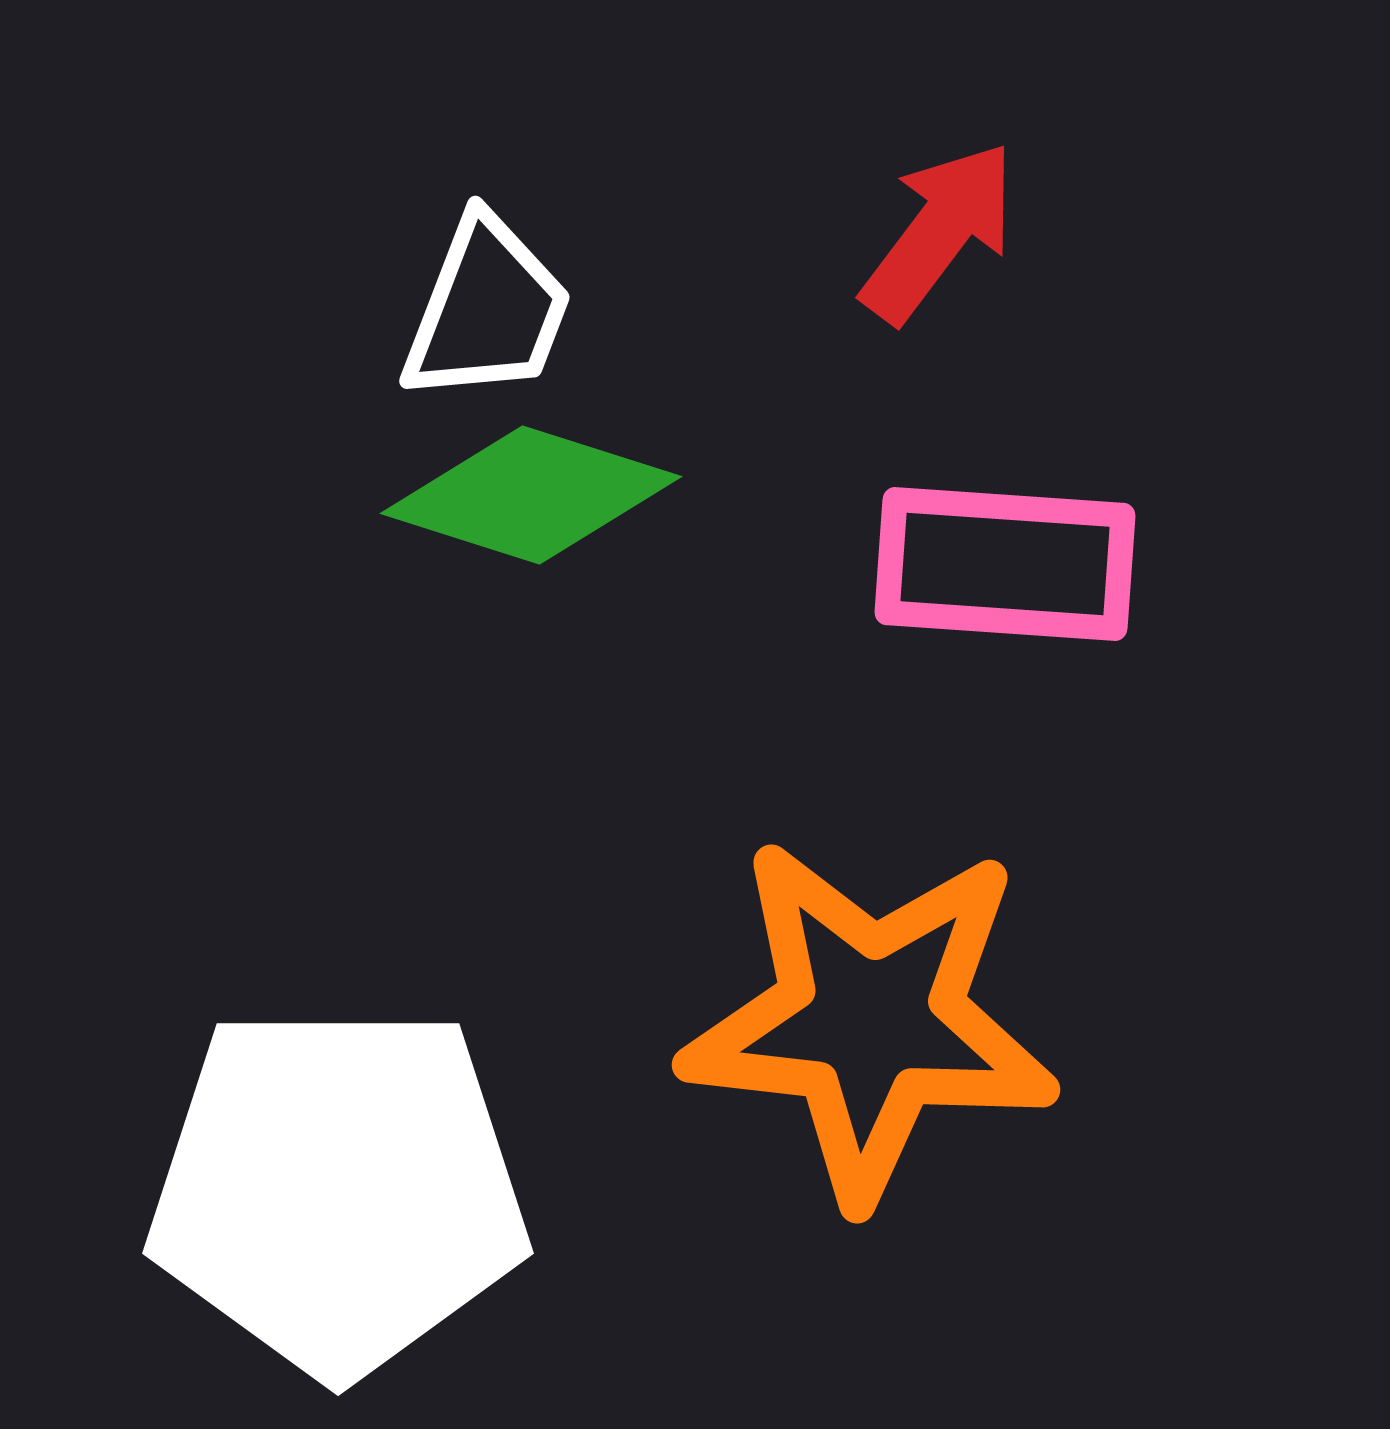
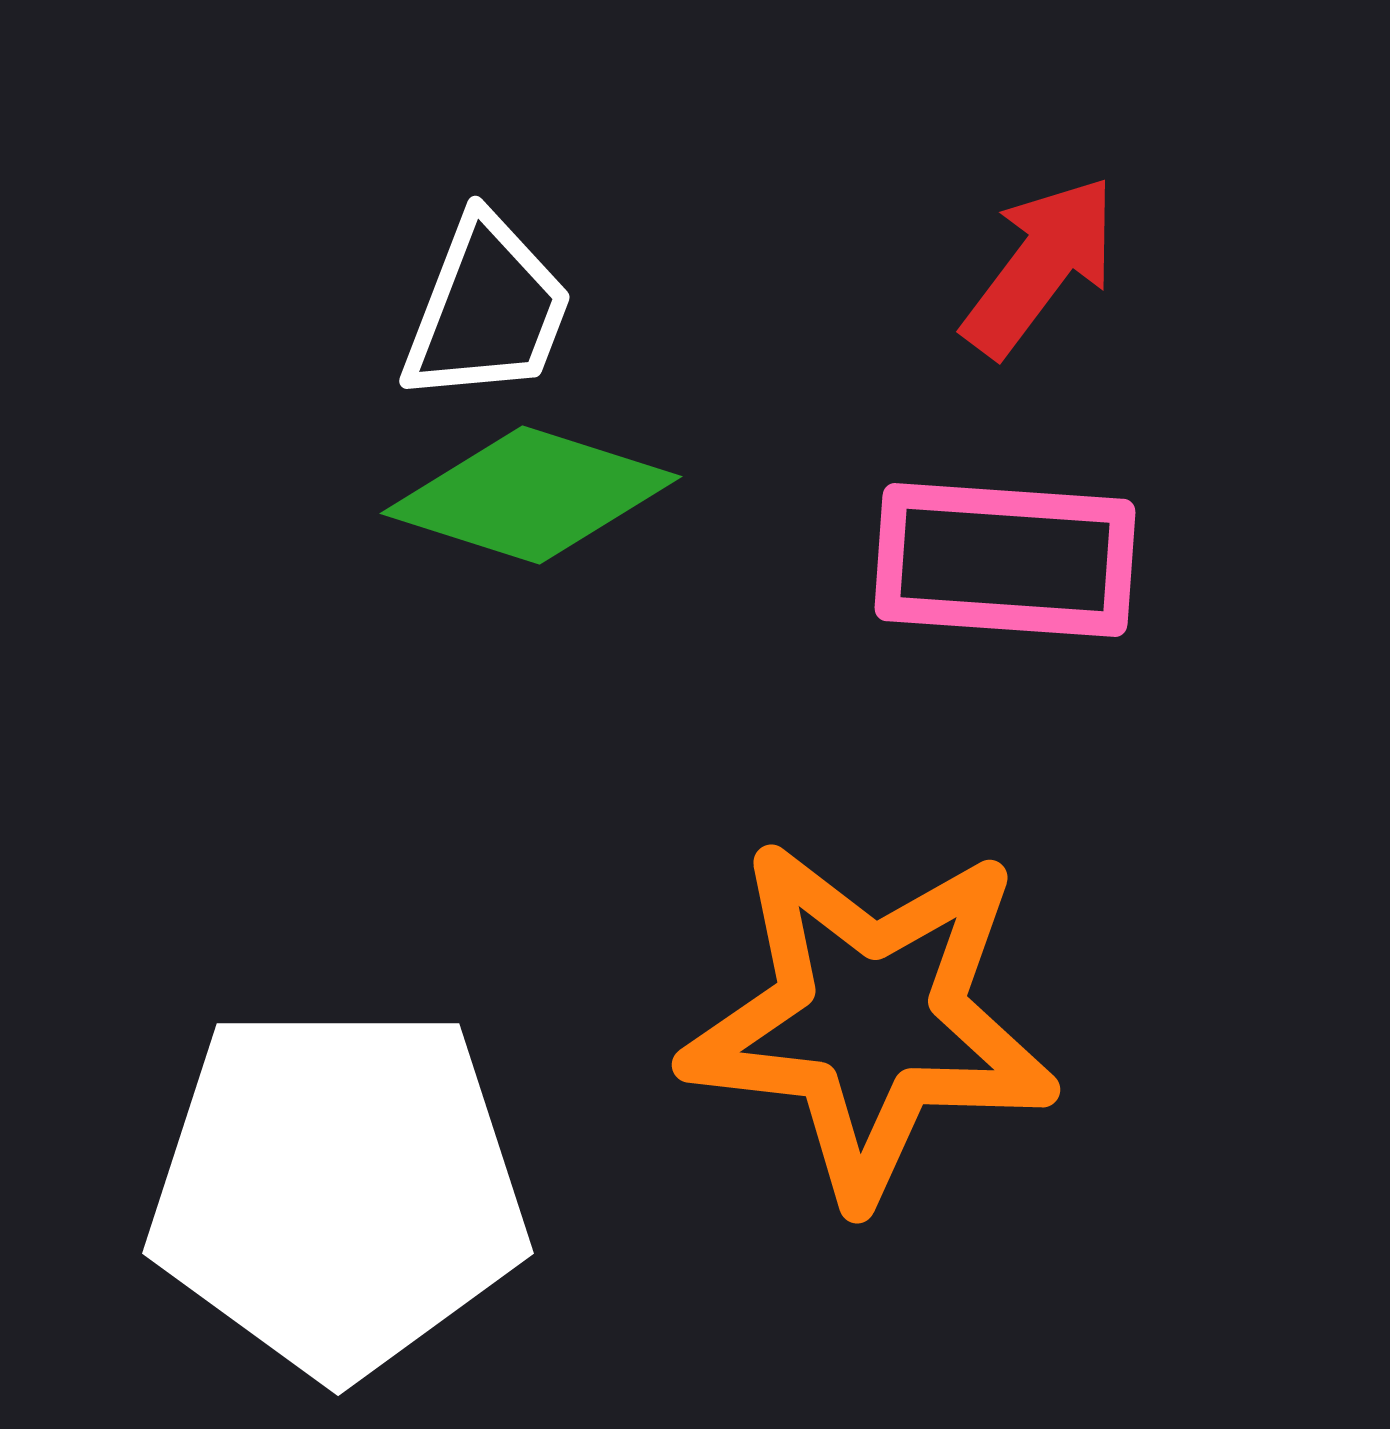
red arrow: moved 101 px right, 34 px down
pink rectangle: moved 4 px up
